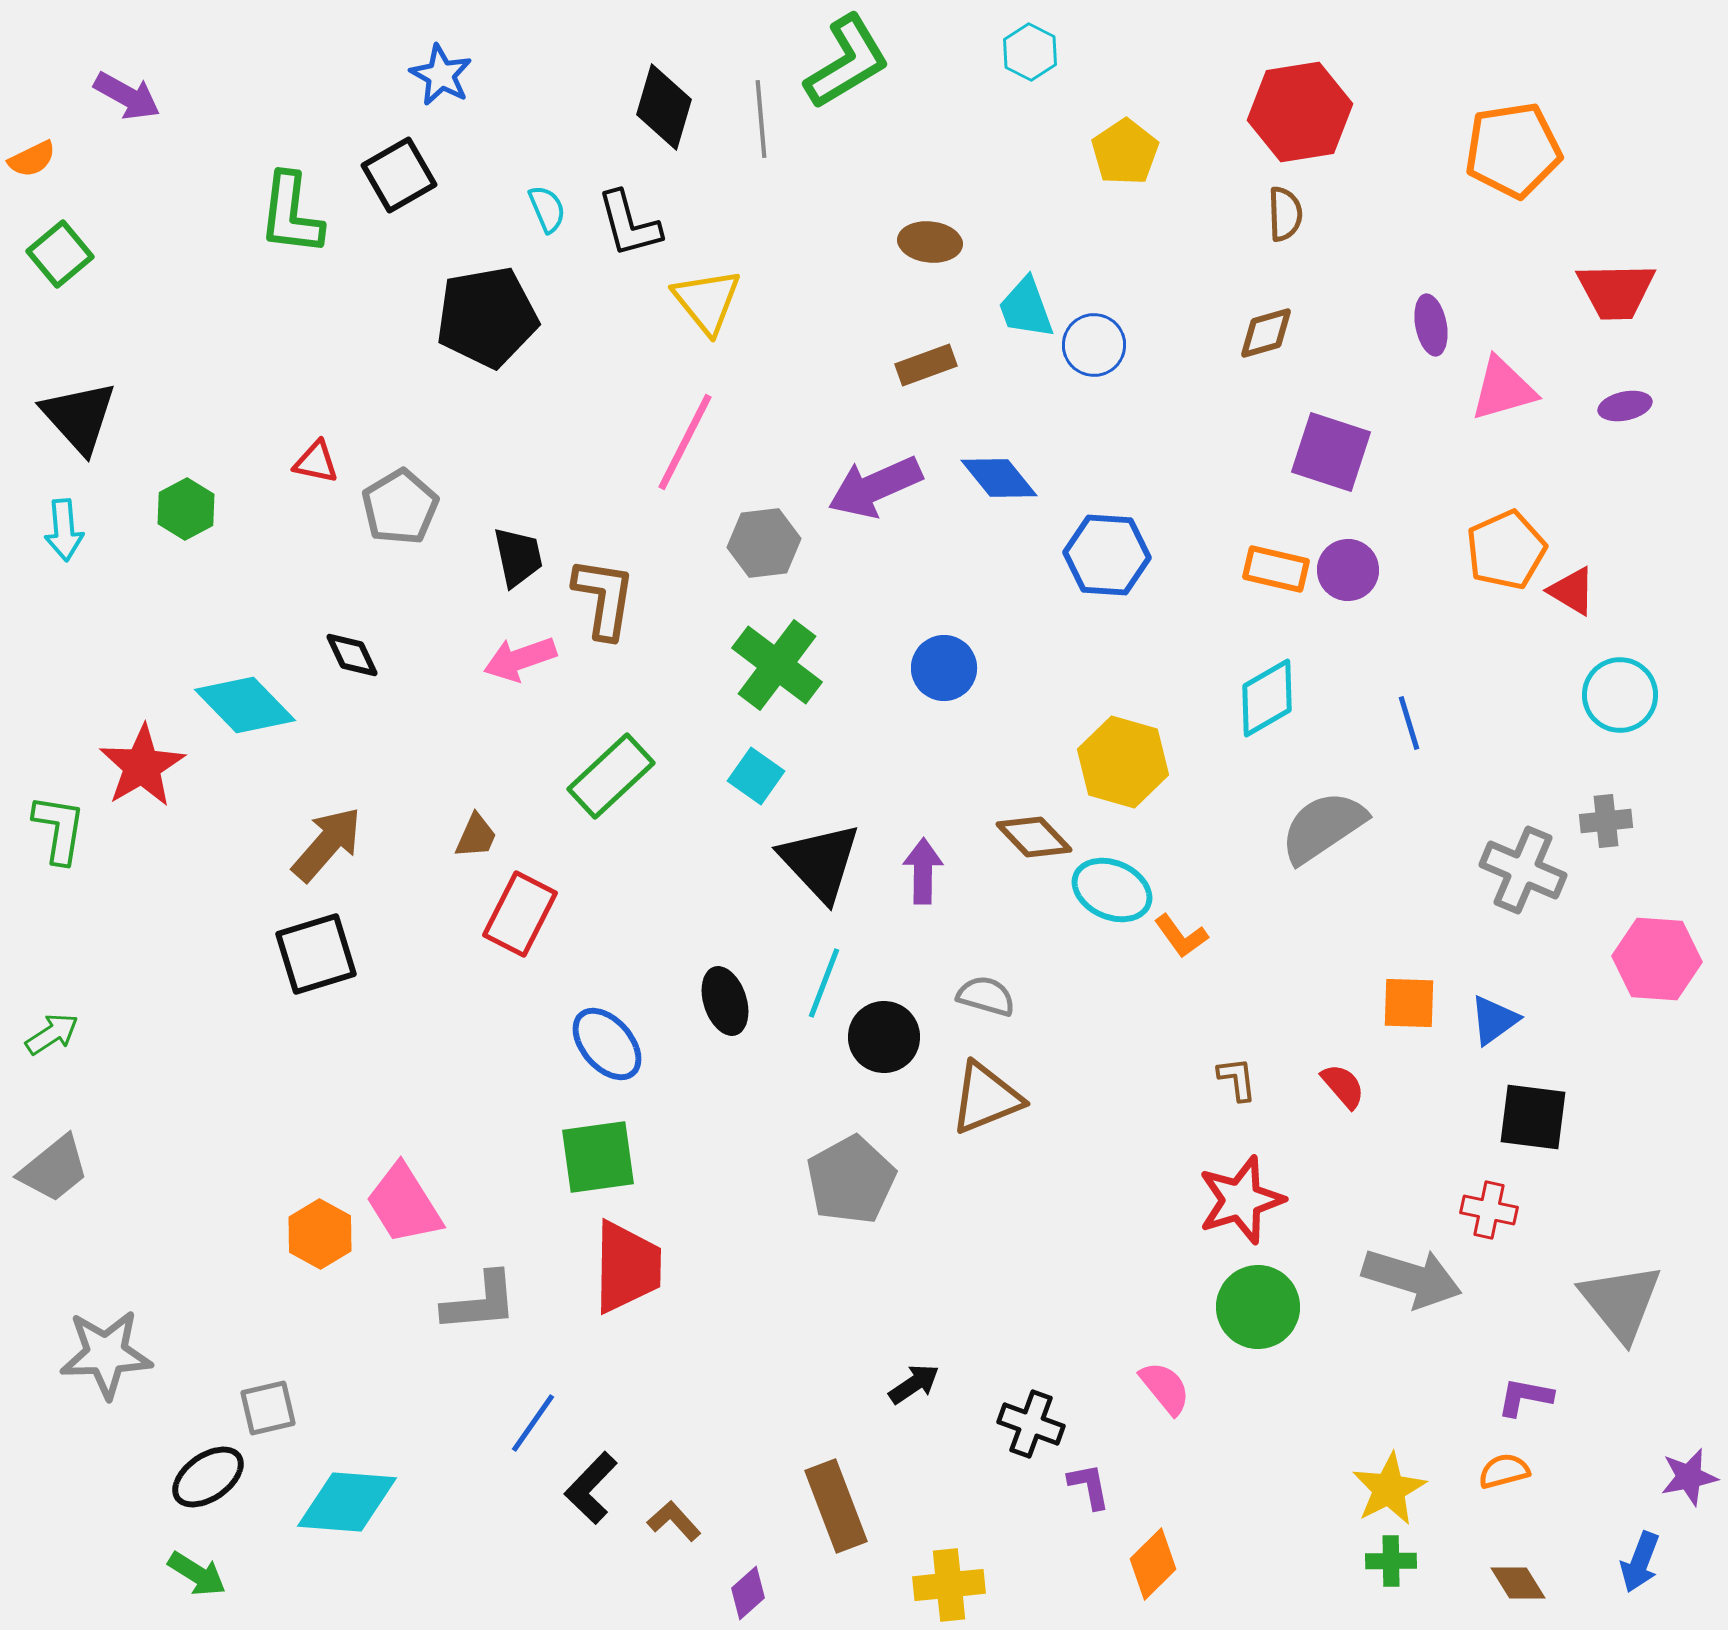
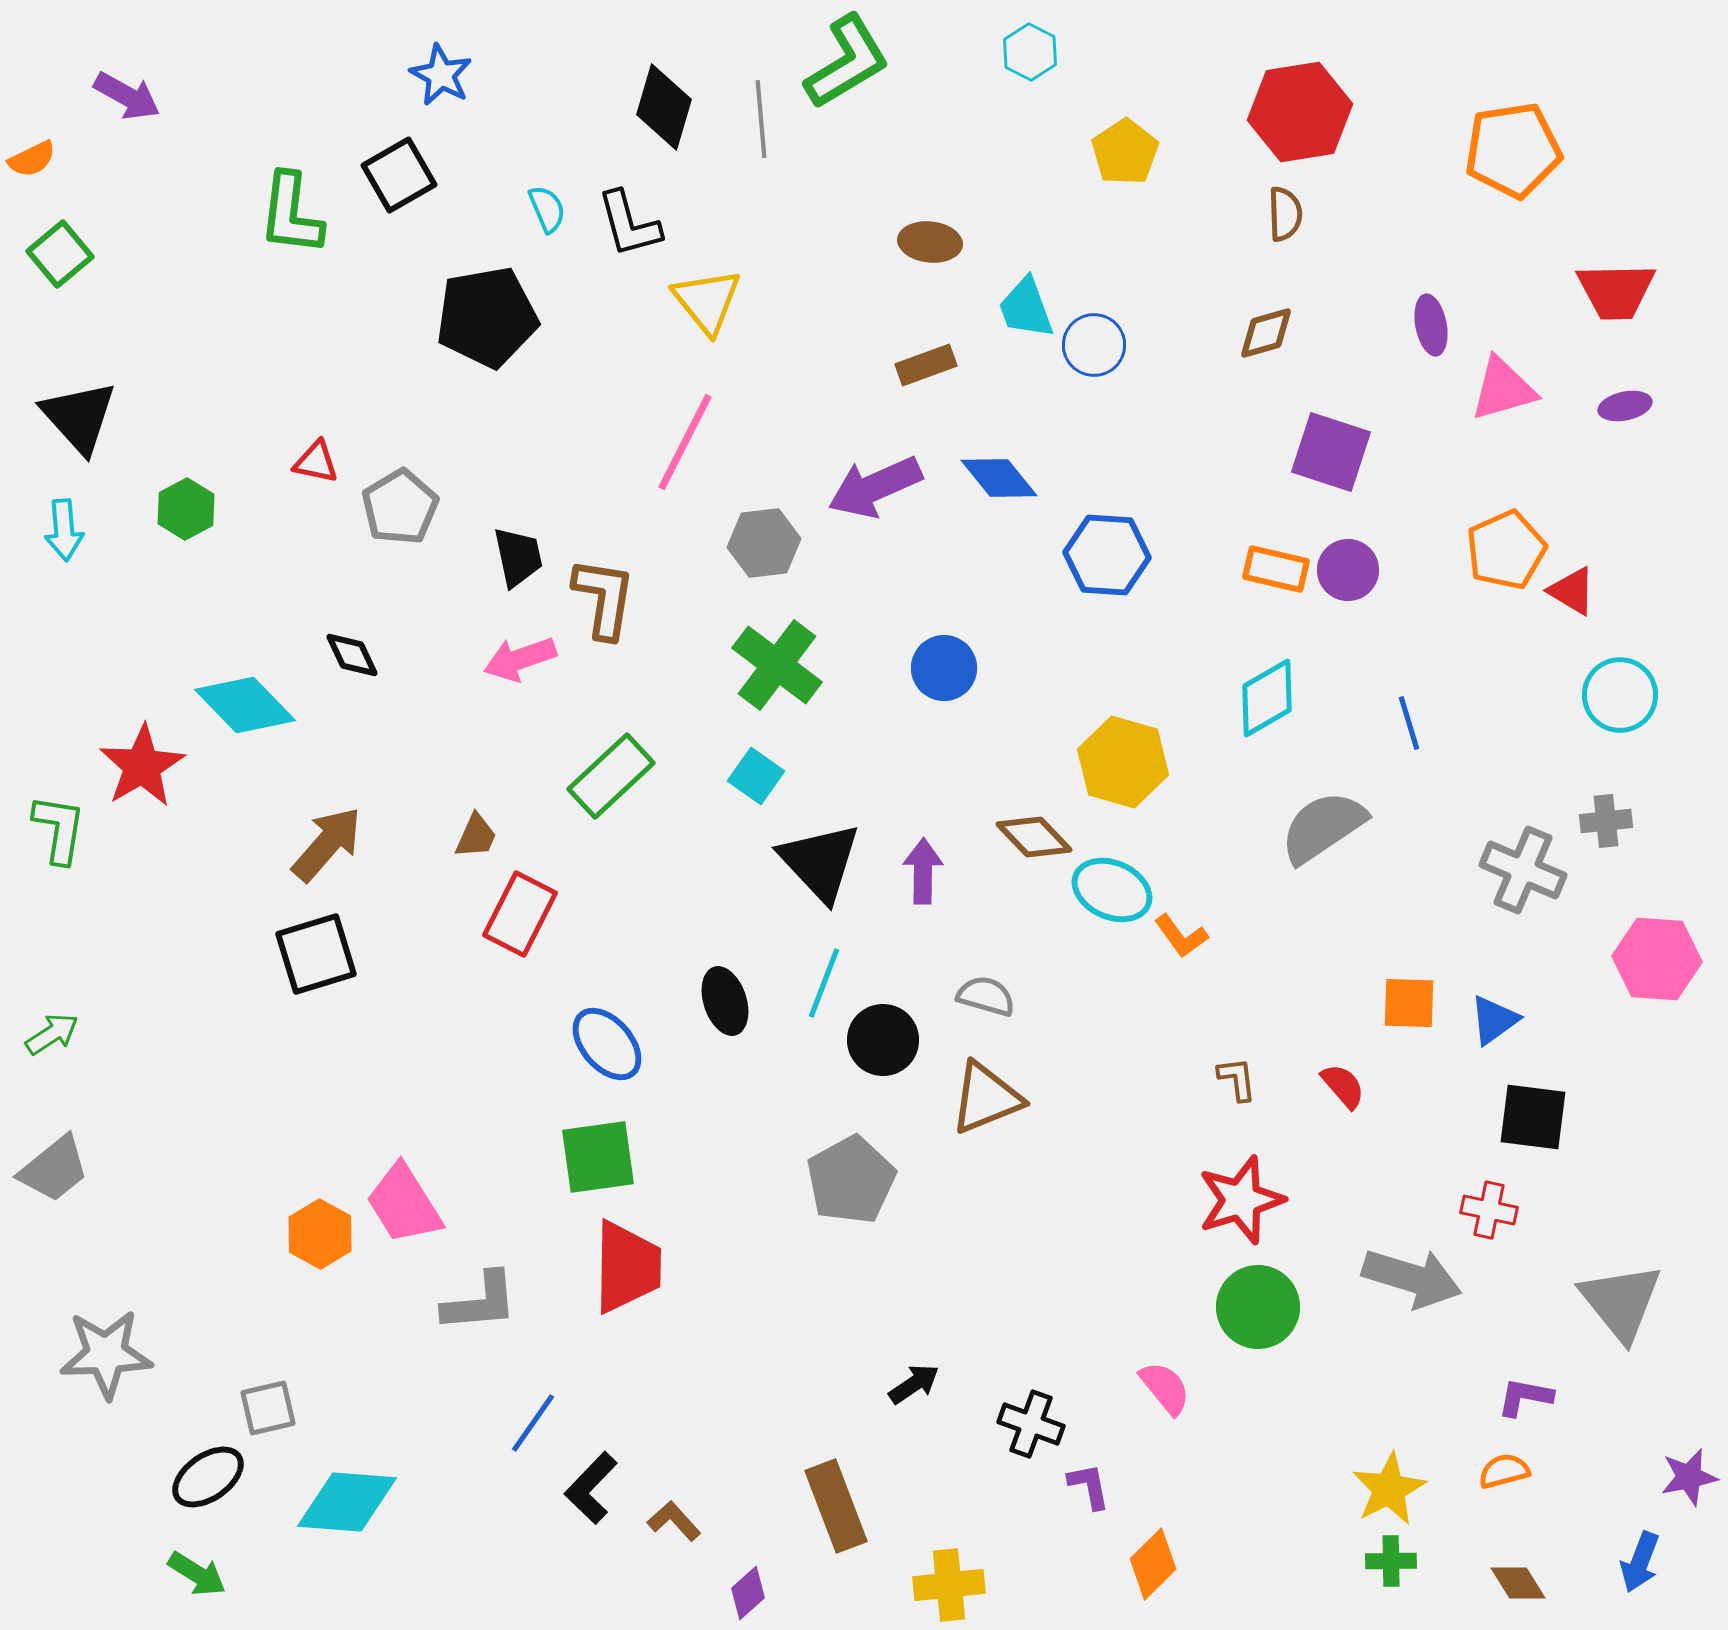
black circle at (884, 1037): moved 1 px left, 3 px down
